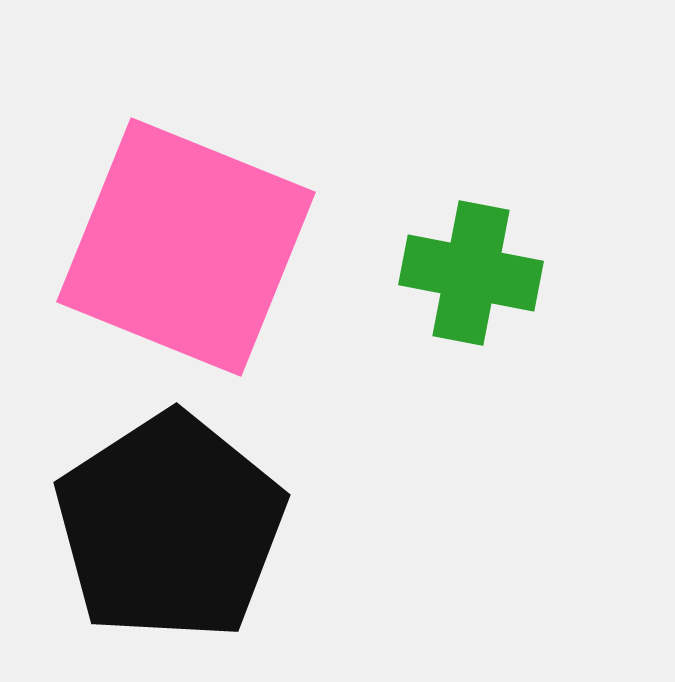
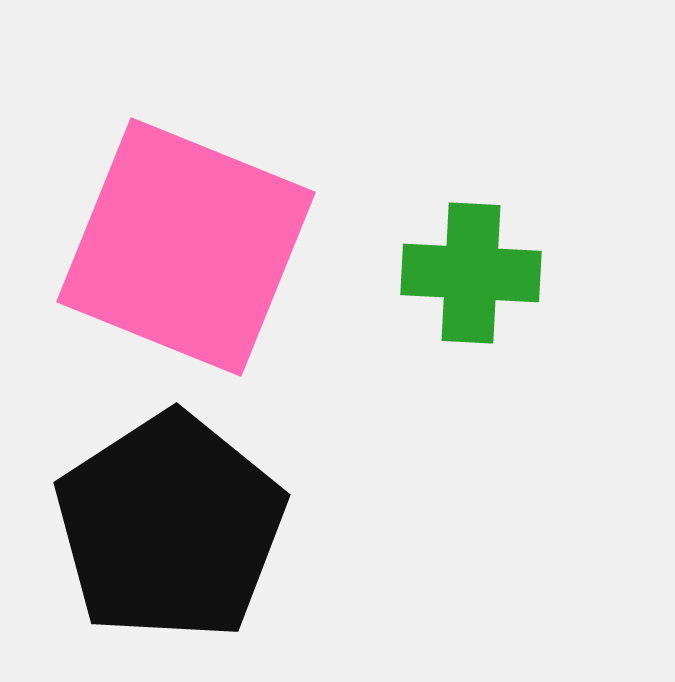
green cross: rotated 8 degrees counterclockwise
